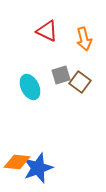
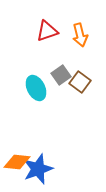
red triangle: rotated 45 degrees counterclockwise
orange arrow: moved 4 px left, 4 px up
gray square: rotated 18 degrees counterclockwise
cyan ellipse: moved 6 px right, 1 px down
blue star: moved 1 px down
